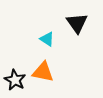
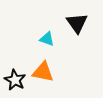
cyan triangle: rotated 14 degrees counterclockwise
